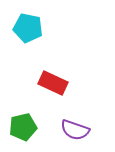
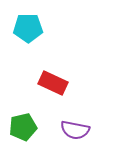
cyan pentagon: rotated 12 degrees counterclockwise
purple semicircle: rotated 8 degrees counterclockwise
